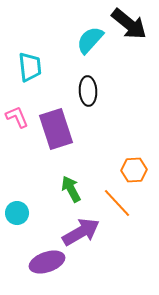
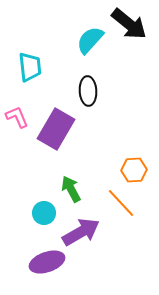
purple rectangle: rotated 48 degrees clockwise
orange line: moved 4 px right
cyan circle: moved 27 px right
